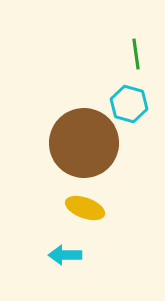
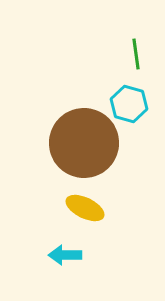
yellow ellipse: rotated 6 degrees clockwise
